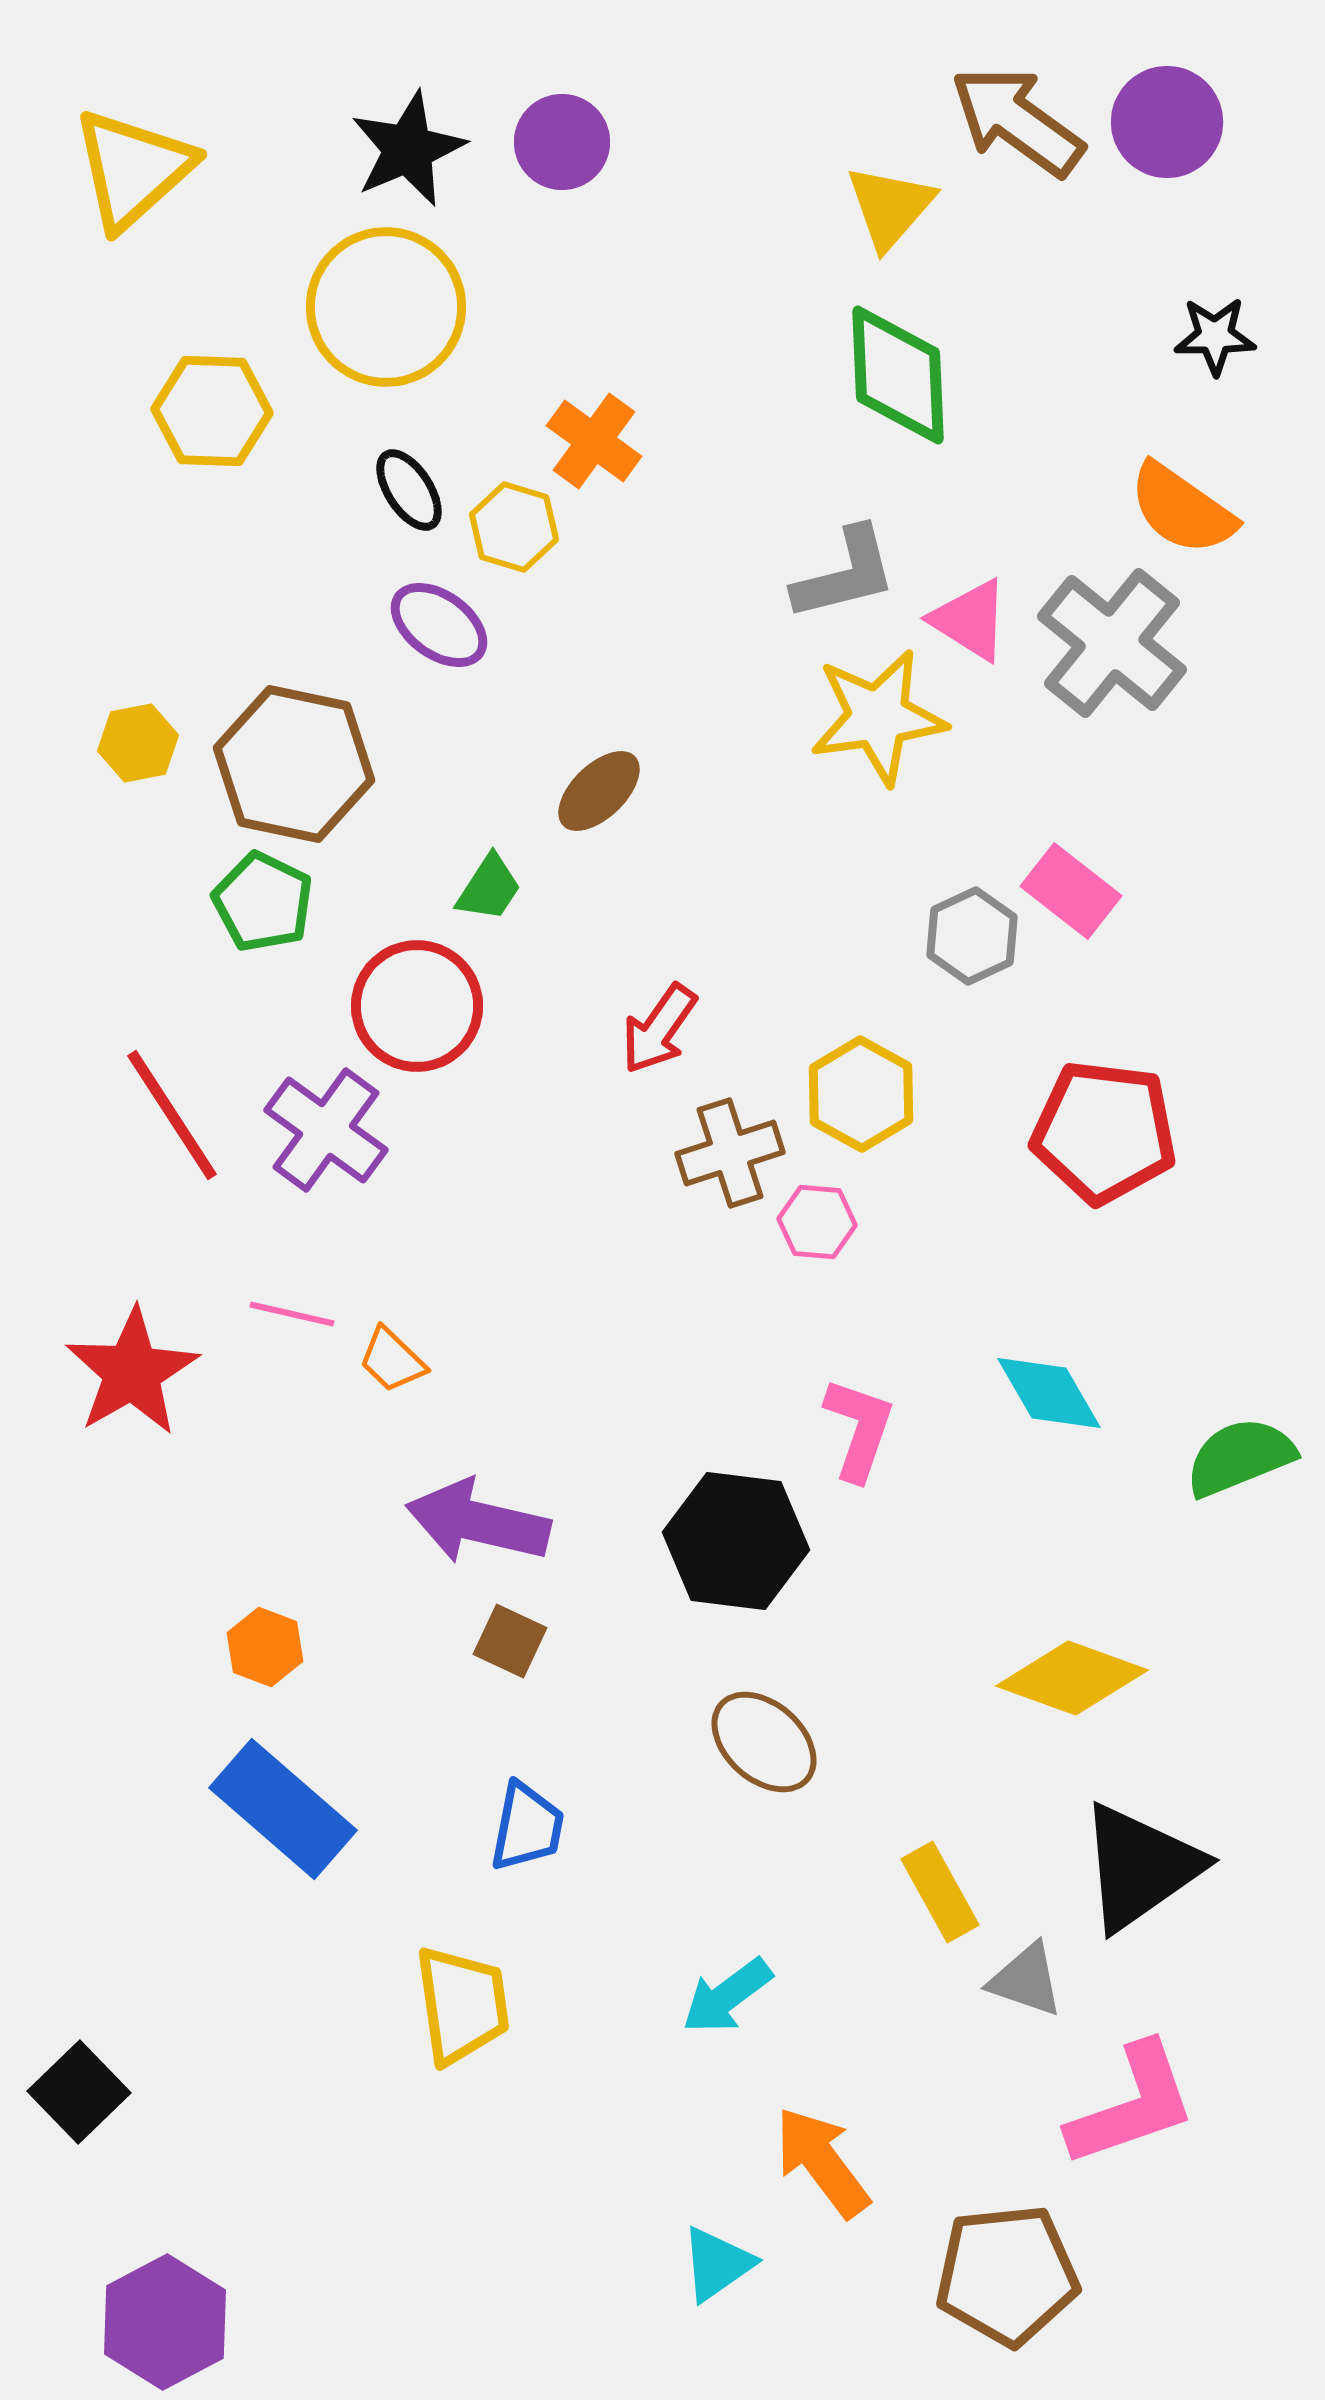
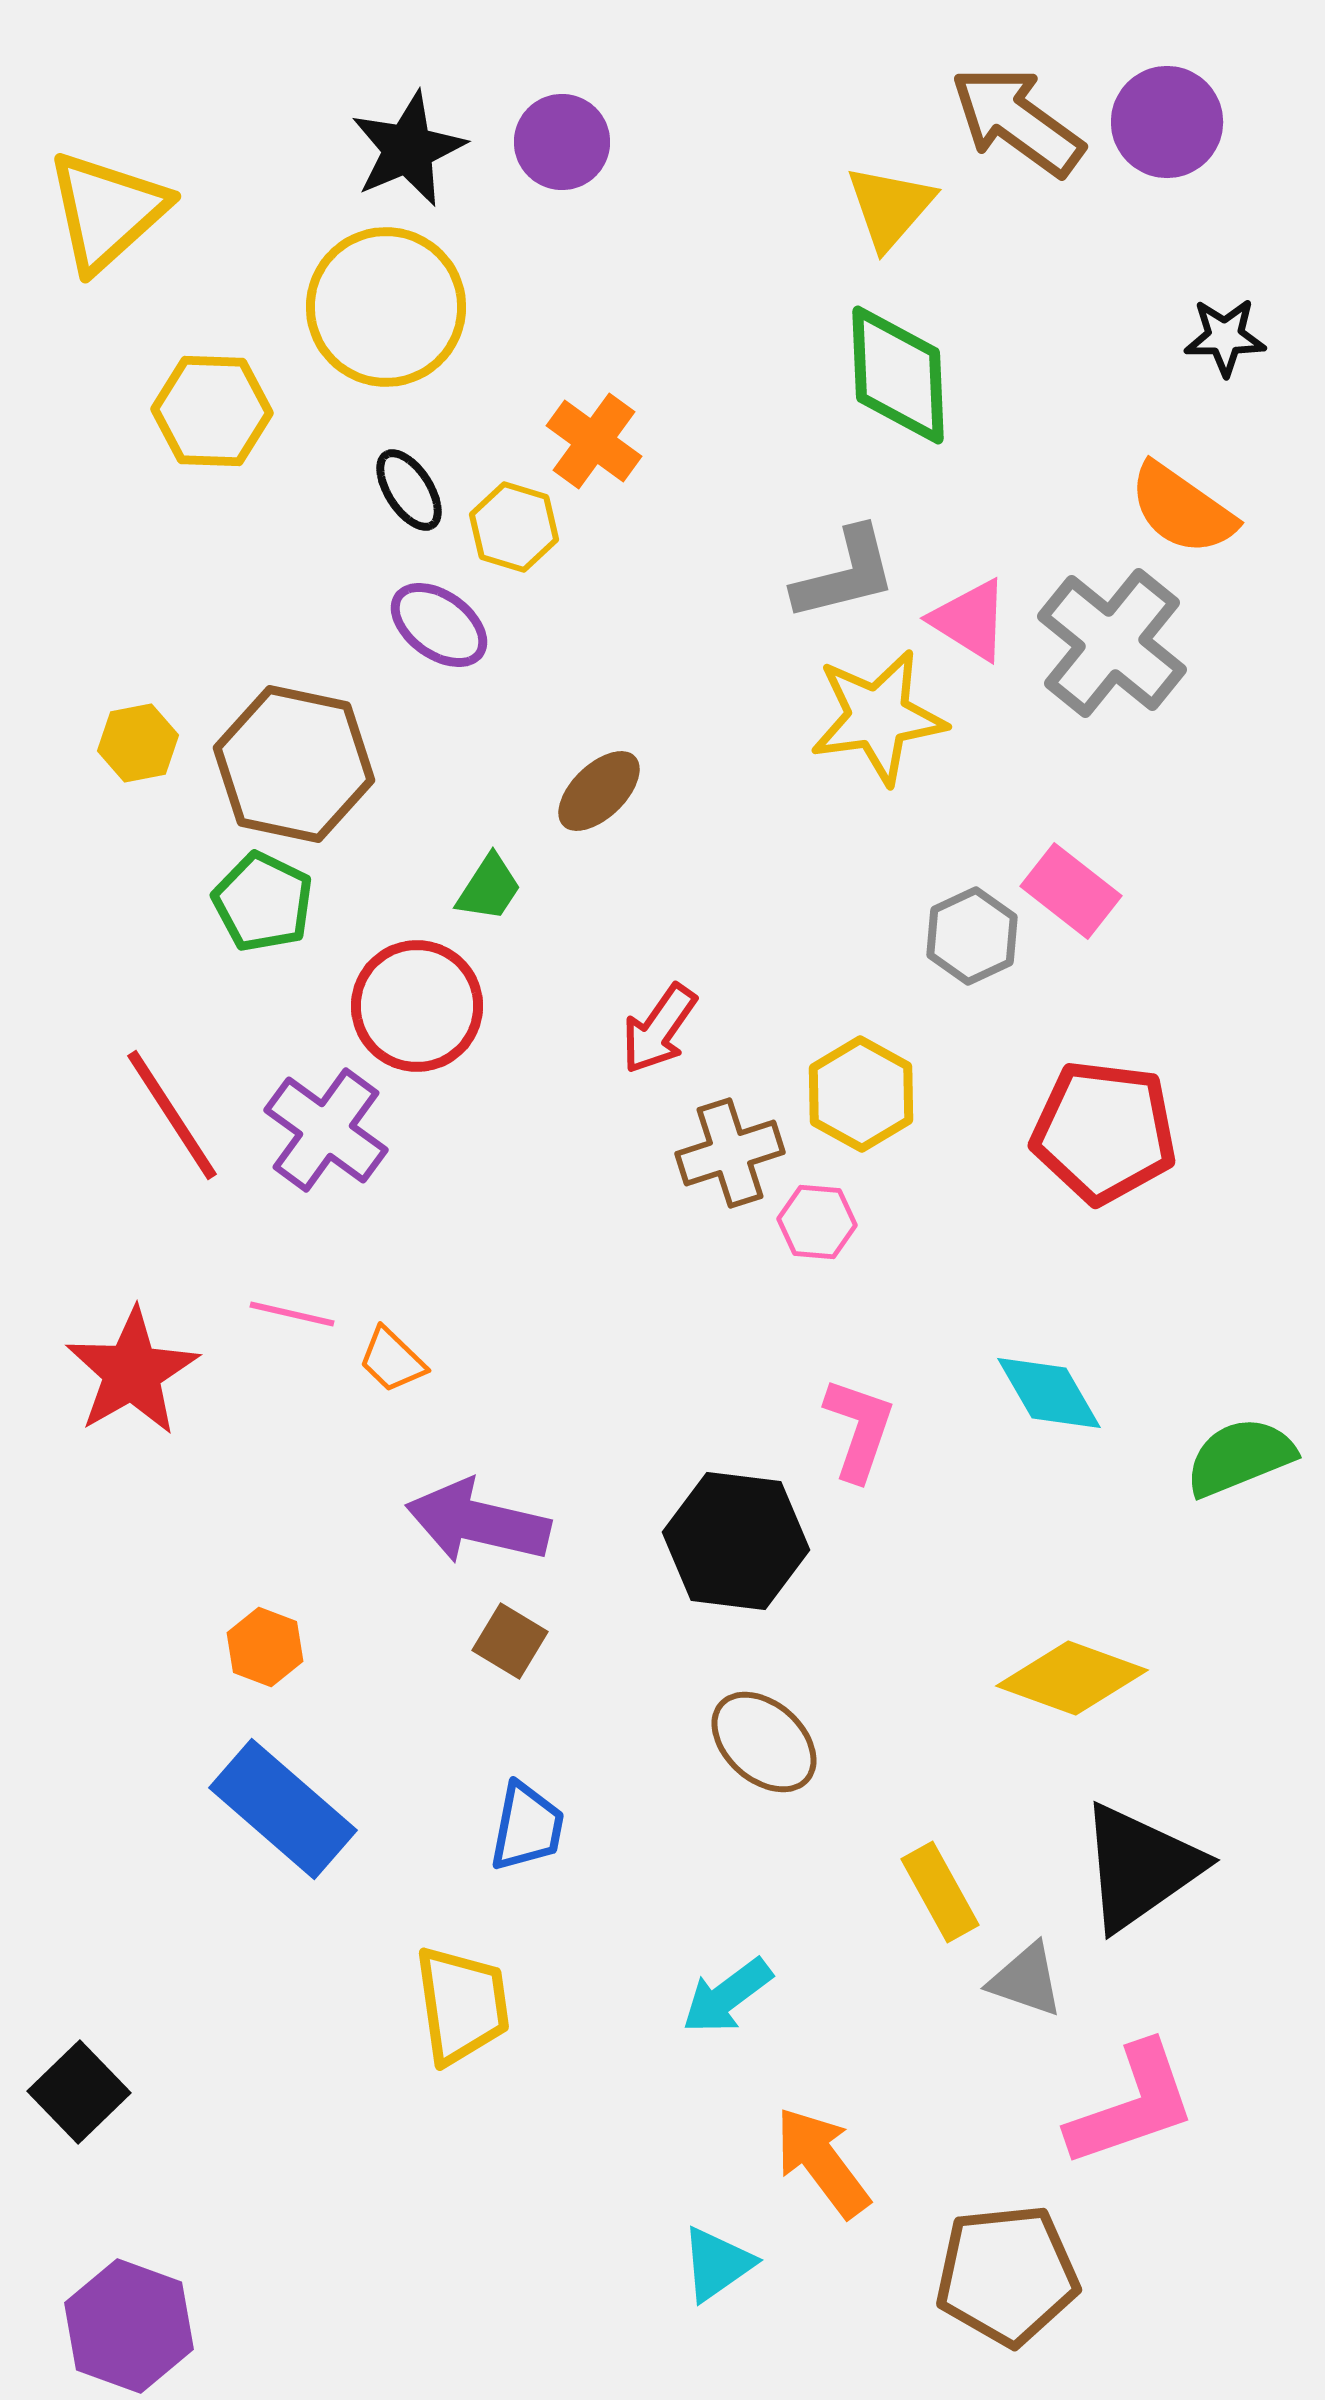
yellow triangle at (133, 169): moved 26 px left, 42 px down
black star at (1215, 336): moved 10 px right, 1 px down
brown square at (510, 1641): rotated 6 degrees clockwise
purple hexagon at (165, 2322): moved 36 px left, 4 px down; rotated 12 degrees counterclockwise
